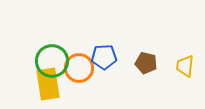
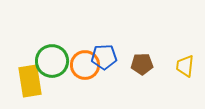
brown pentagon: moved 4 px left, 1 px down; rotated 15 degrees counterclockwise
orange circle: moved 6 px right, 3 px up
yellow rectangle: moved 18 px left, 3 px up
